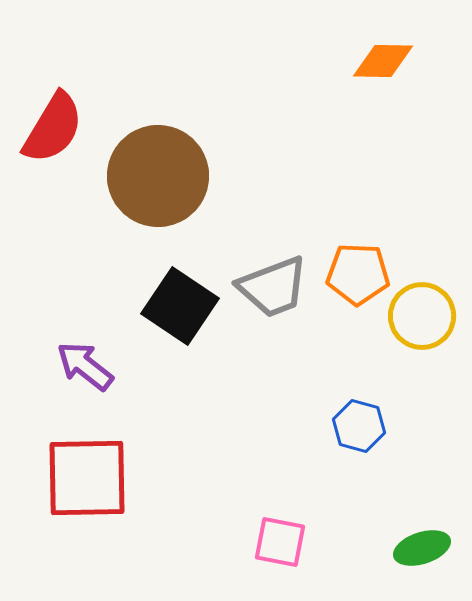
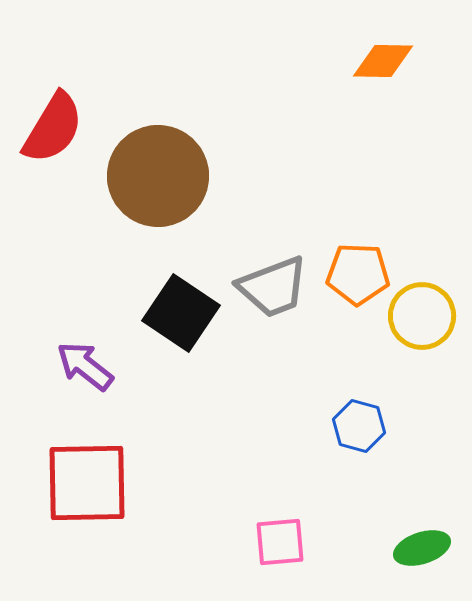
black square: moved 1 px right, 7 px down
red square: moved 5 px down
pink square: rotated 16 degrees counterclockwise
